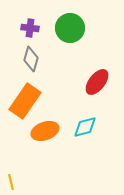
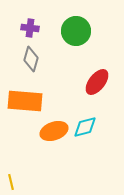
green circle: moved 6 px right, 3 px down
orange rectangle: rotated 60 degrees clockwise
orange ellipse: moved 9 px right
